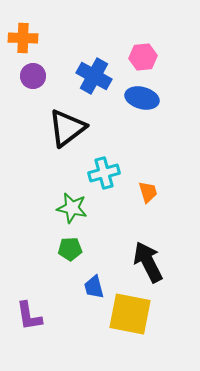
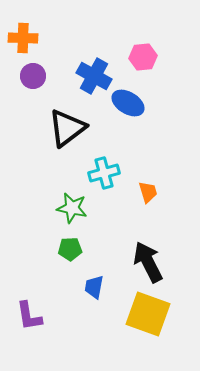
blue ellipse: moved 14 px left, 5 px down; rotated 16 degrees clockwise
blue trapezoid: rotated 25 degrees clockwise
yellow square: moved 18 px right; rotated 9 degrees clockwise
